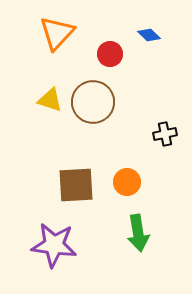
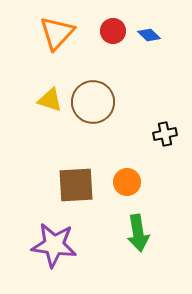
red circle: moved 3 px right, 23 px up
